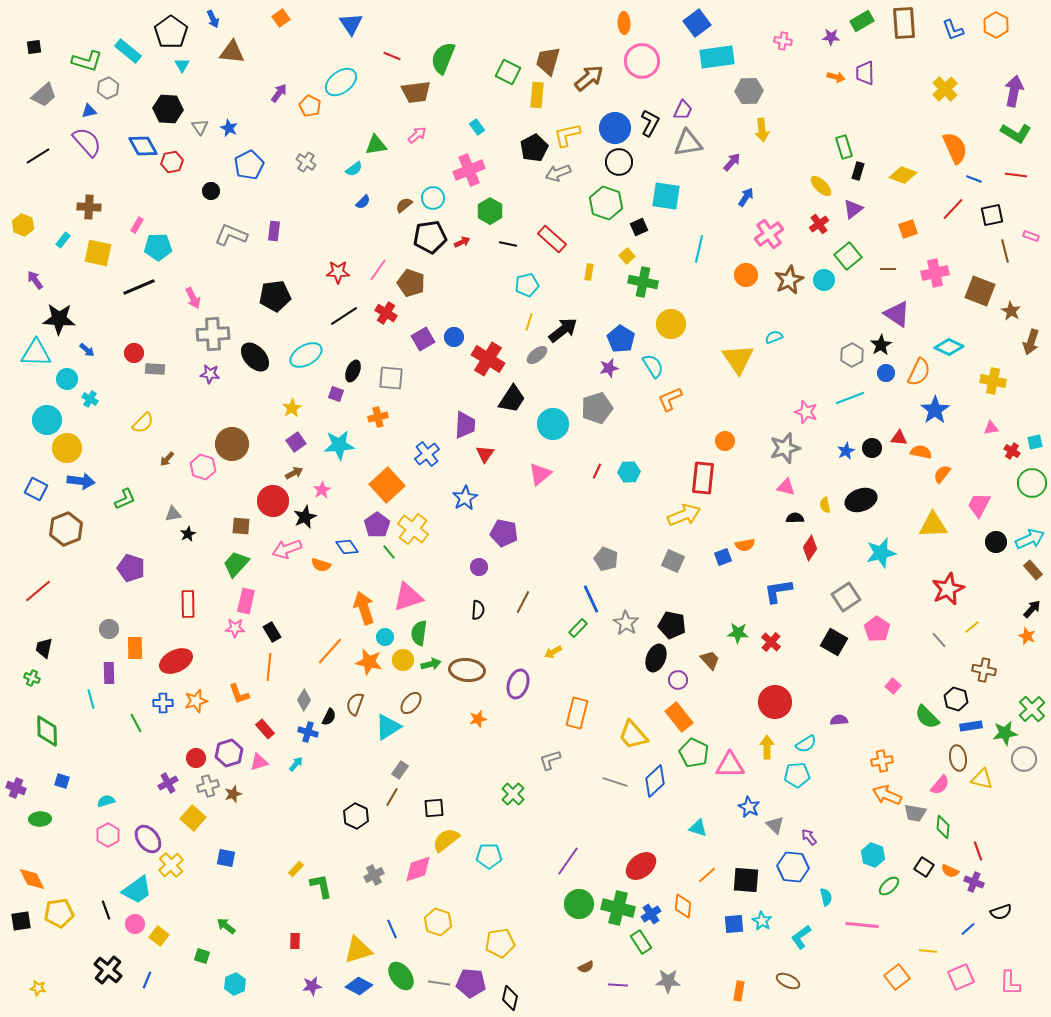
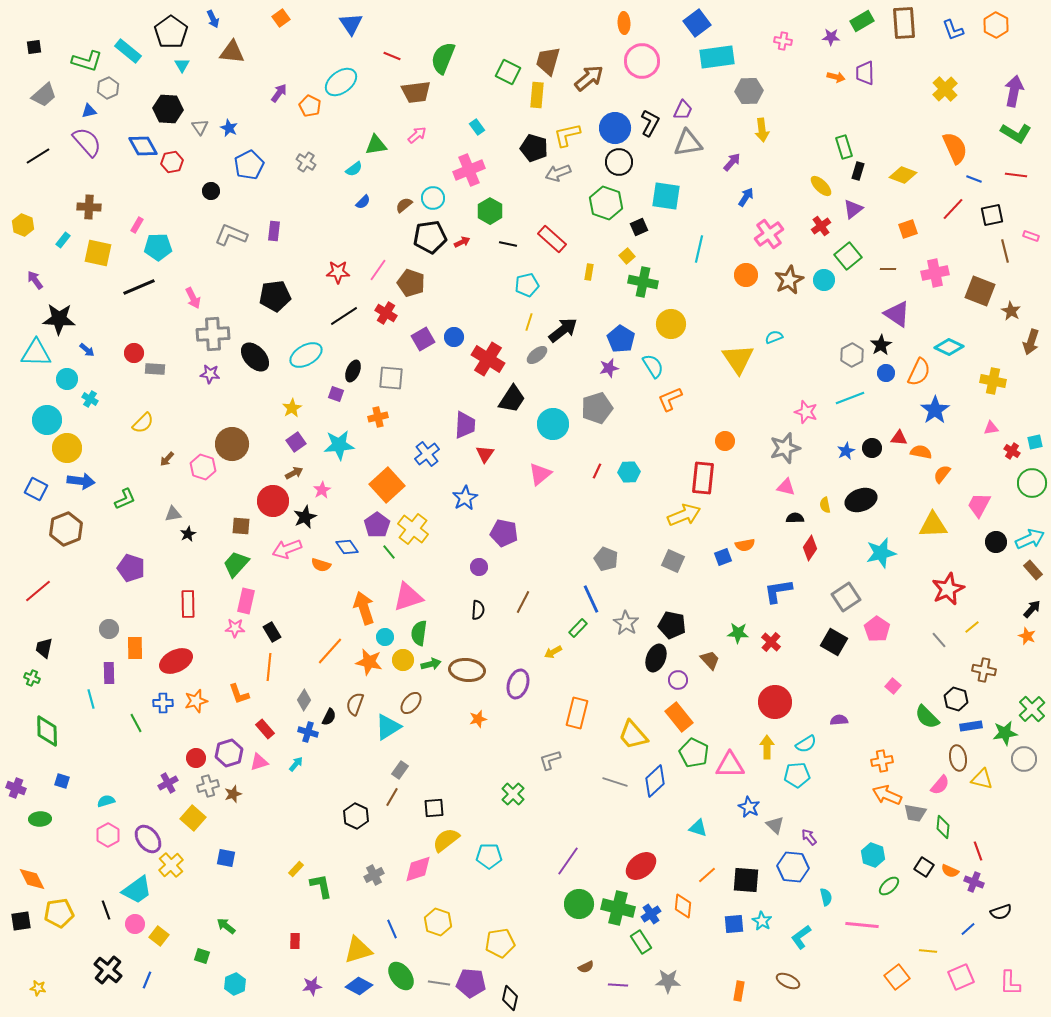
black pentagon at (534, 148): rotated 28 degrees counterclockwise
red cross at (819, 224): moved 2 px right, 2 px down
